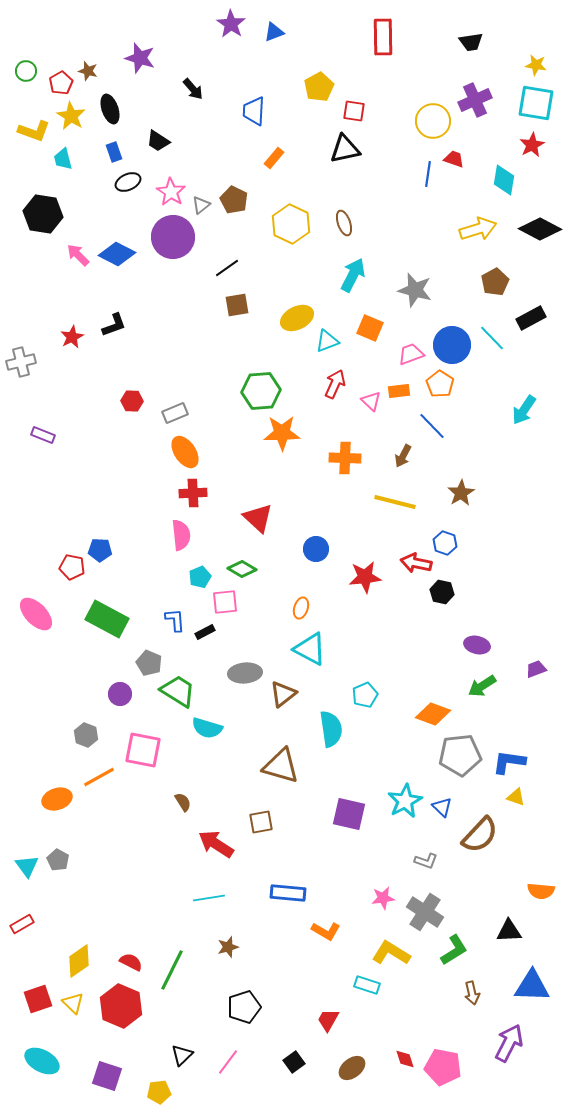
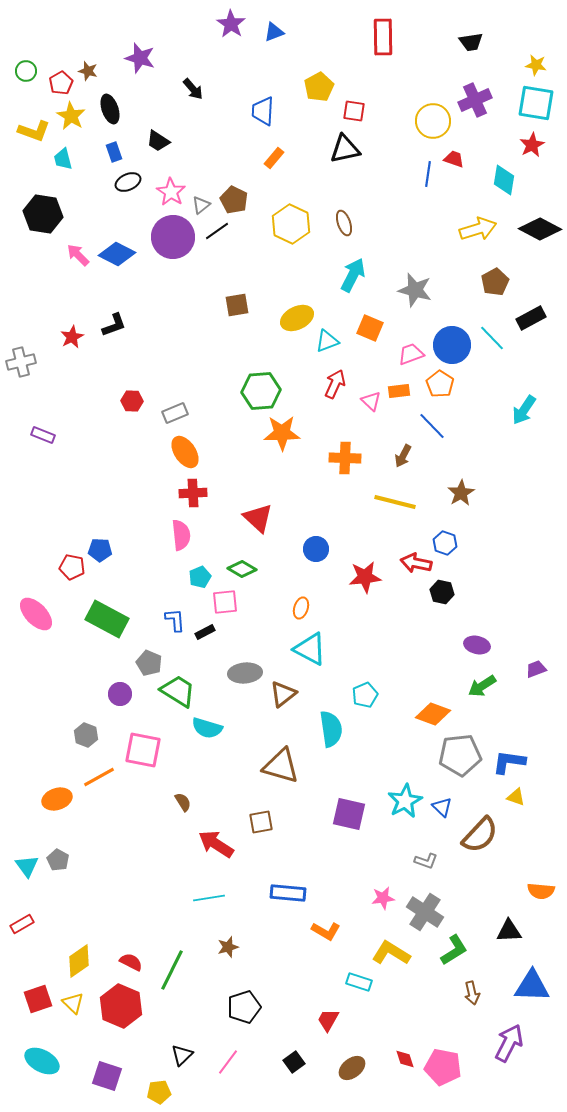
blue trapezoid at (254, 111): moved 9 px right
black line at (227, 268): moved 10 px left, 37 px up
cyan rectangle at (367, 985): moved 8 px left, 3 px up
